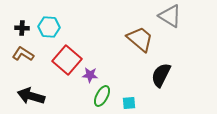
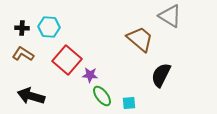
green ellipse: rotated 65 degrees counterclockwise
